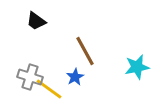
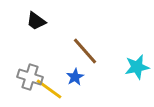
brown line: rotated 12 degrees counterclockwise
